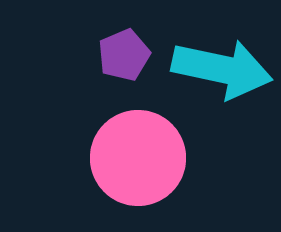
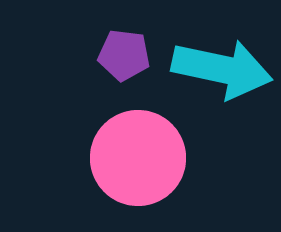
purple pentagon: rotated 30 degrees clockwise
